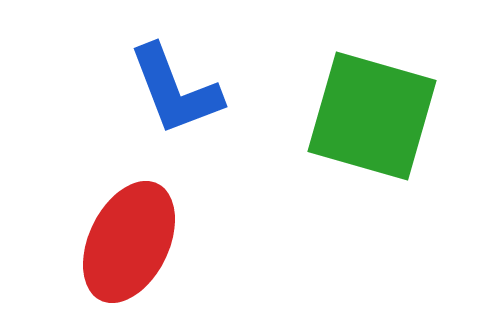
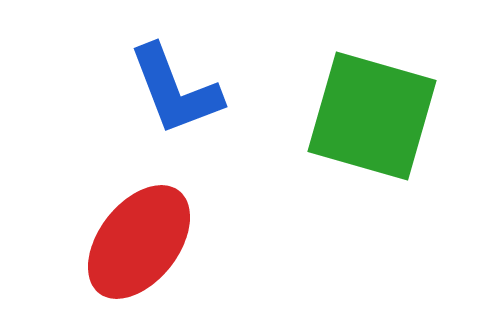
red ellipse: moved 10 px right; rotated 12 degrees clockwise
